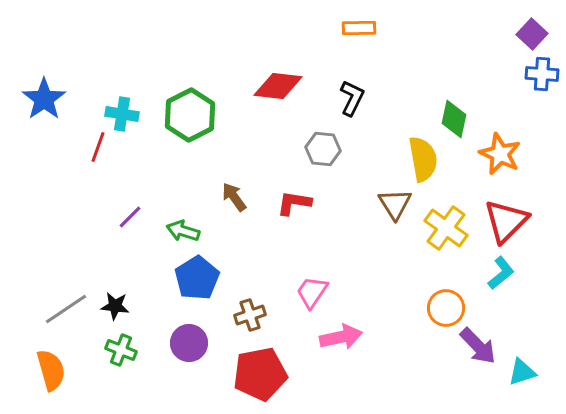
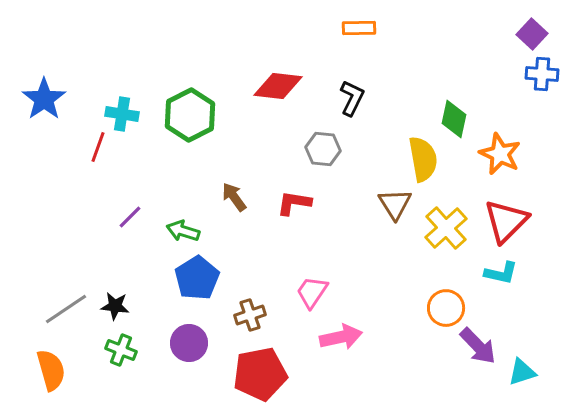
yellow cross: rotated 12 degrees clockwise
cyan L-shape: rotated 52 degrees clockwise
